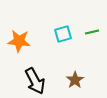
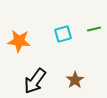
green line: moved 2 px right, 3 px up
black arrow: rotated 64 degrees clockwise
